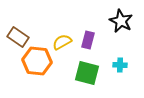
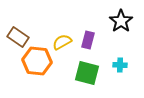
black star: rotated 10 degrees clockwise
